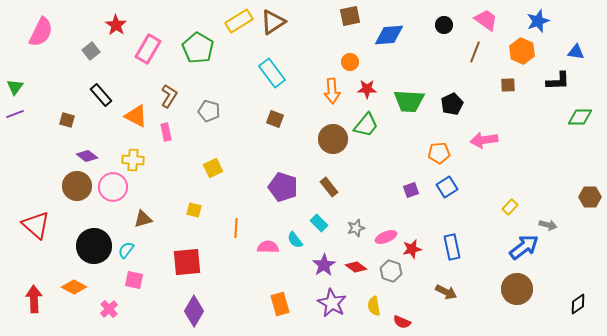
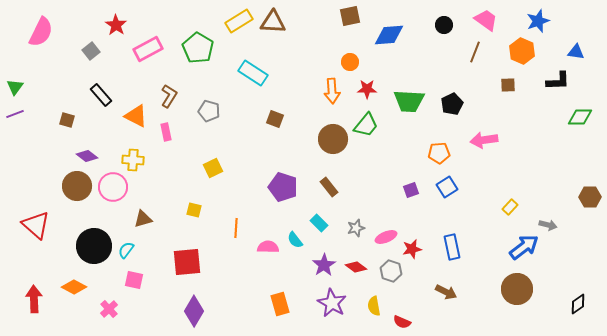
brown triangle at (273, 22): rotated 36 degrees clockwise
pink rectangle at (148, 49): rotated 32 degrees clockwise
cyan rectangle at (272, 73): moved 19 px left; rotated 20 degrees counterclockwise
